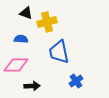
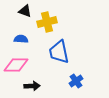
black triangle: moved 1 px left, 2 px up
